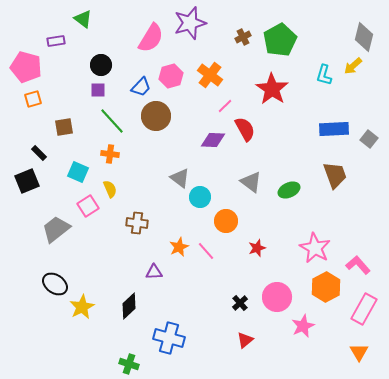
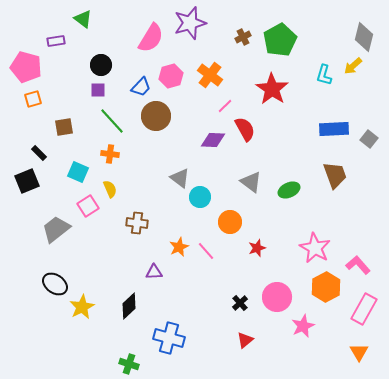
orange circle at (226, 221): moved 4 px right, 1 px down
